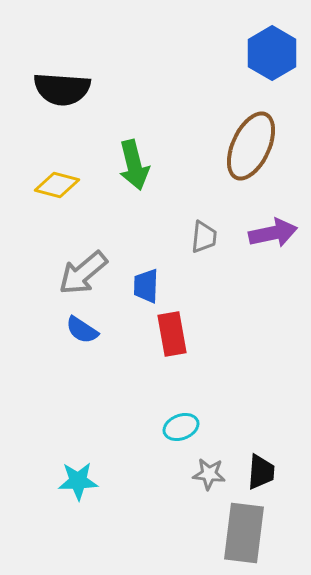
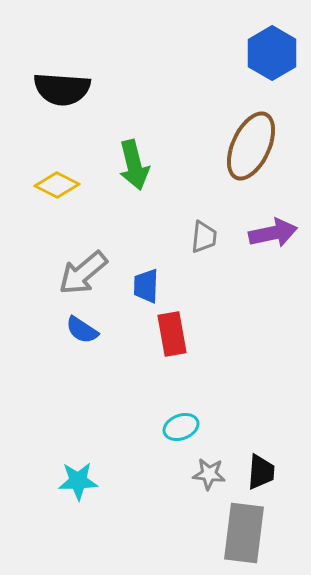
yellow diamond: rotated 12 degrees clockwise
